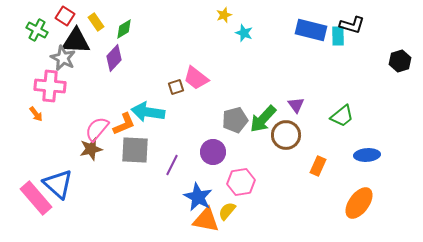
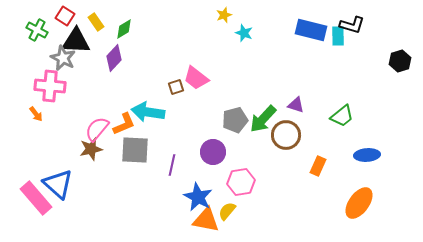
purple triangle: rotated 36 degrees counterclockwise
purple line: rotated 15 degrees counterclockwise
